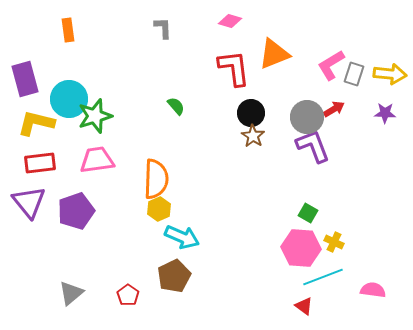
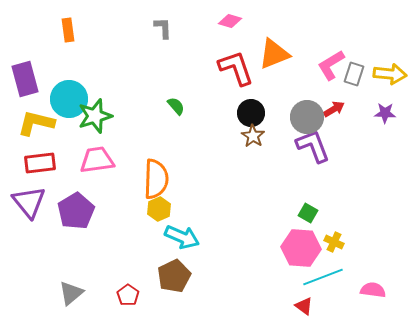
red L-shape: moved 2 px right; rotated 12 degrees counterclockwise
purple pentagon: rotated 12 degrees counterclockwise
